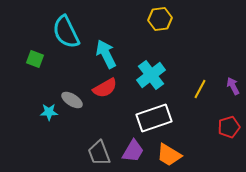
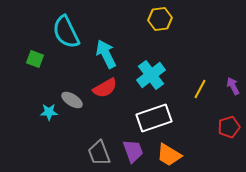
purple trapezoid: rotated 50 degrees counterclockwise
